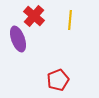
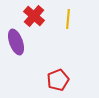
yellow line: moved 2 px left, 1 px up
purple ellipse: moved 2 px left, 3 px down
